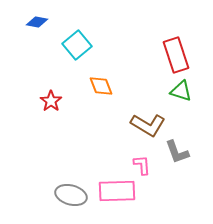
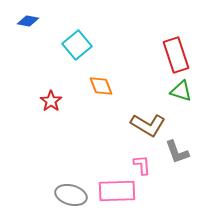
blue diamond: moved 9 px left, 1 px up
